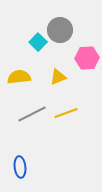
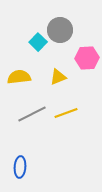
blue ellipse: rotated 10 degrees clockwise
